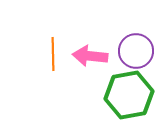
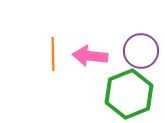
purple circle: moved 5 px right
green hexagon: moved 1 px up; rotated 12 degrees counterclockwise
